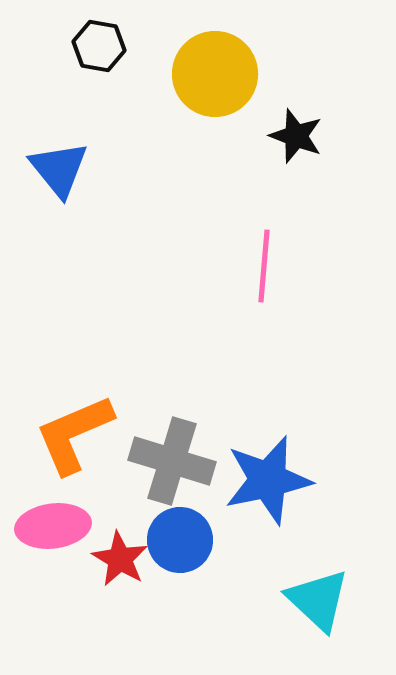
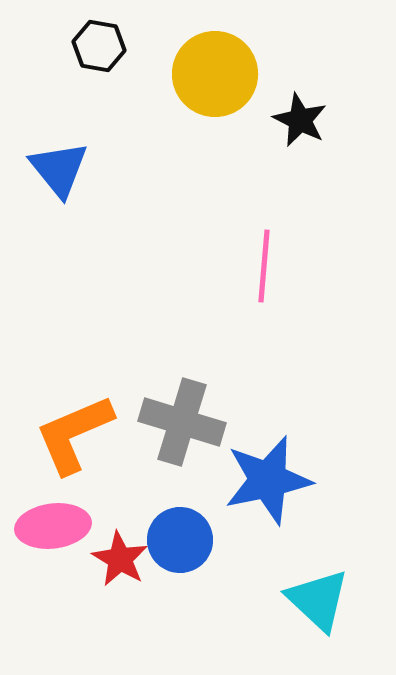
black star: moved 4 px right, 16 px up; rotated 6 degrees clockwise
gray cross: moved 10 px right, 39 px up
